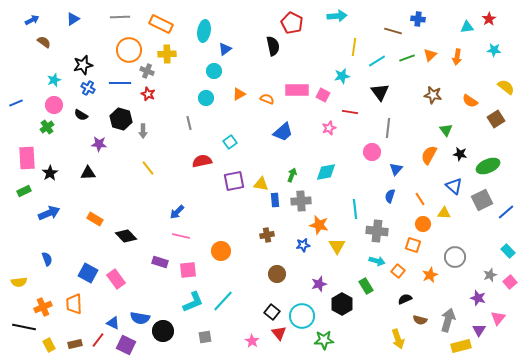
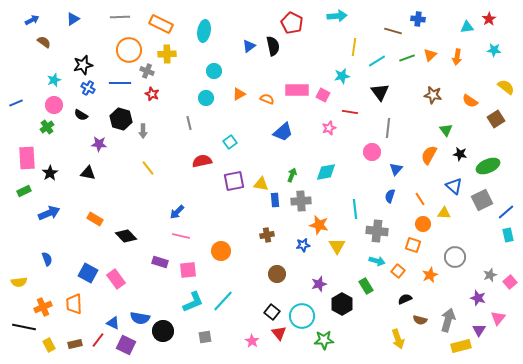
blue triangle at (225, 49): moved 24 px right, 3 px up
red star at (148, 94): moved 4 px right
black triangle at (88, 173): rotated 14 degrees clockwise
cyan rectangle at (508, 251): moved 16 px up; rotated 32 degrees clockwise
